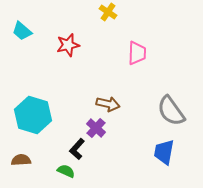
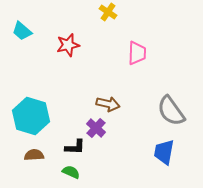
cyan hexagon: moved 2 px left, 1 px down
black L-shape: moved 2 px left, 2 px up; rotated 130 degrees counterclockwise
brown semicircle: moved 13 px right, 5 px up
green semicircle: moved 5 px right, 1 px down
